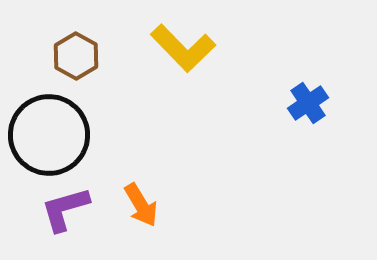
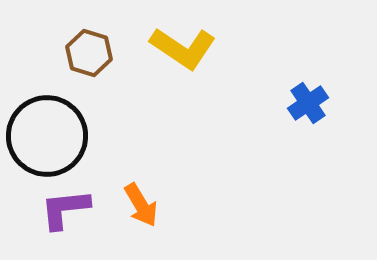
yellow L-shape: rotated 12 degrees counterclockwise
brown hexagon: moved 13 px right, 3 px up; rotated 12 degrees counterclockwise
black circle: moved 2 px left, 1 px down
purple L-shape: rotated 10 degrees clockwise
